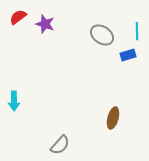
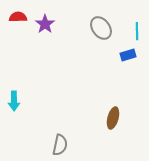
red semicircle: rotated 36 degrees clockwise
purple star: rotated 18 degrees clockwise
gray ellipse: moved 1 px left, 7 px up; rotated 20 degrees clockwise
gray semicircle: rotated 30 degrees counterclockwise
